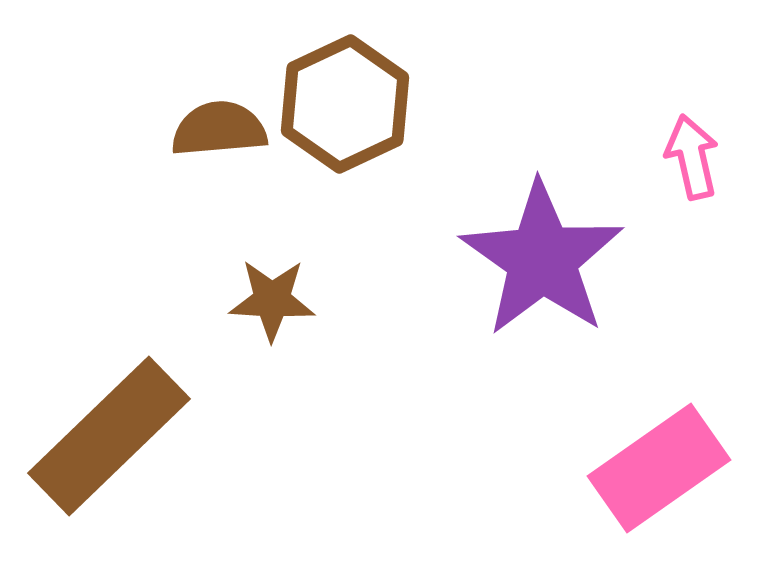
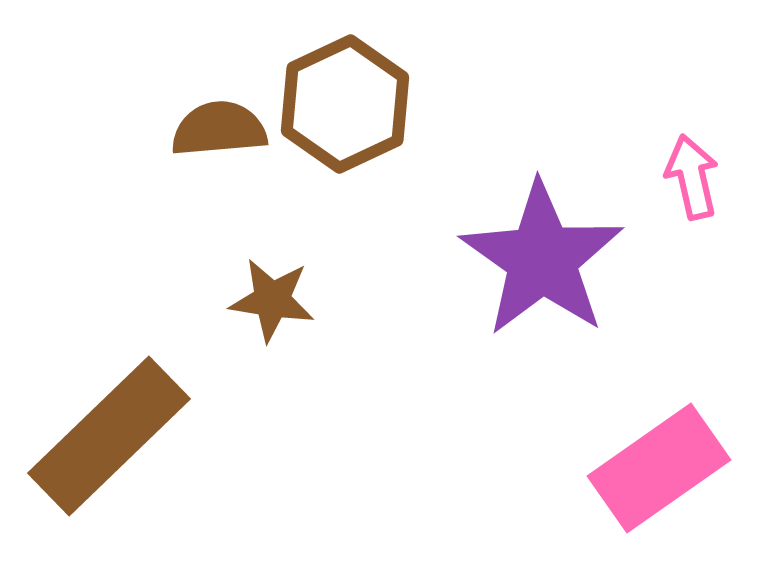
pink arrow: moved 20 px down
brown star: rotated 6 degrees clockwise
